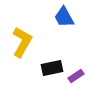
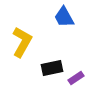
purple rectangle: moved 2 px down
